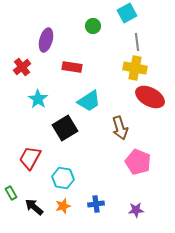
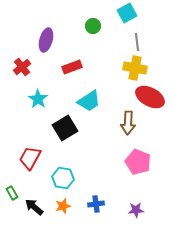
red rectangle: rotated 30 degrees counterclockwise
brown arrow: moved 8 px right, 5 px up; rotated 20 degrees clockwise
green rectangle: moved 1 px right
